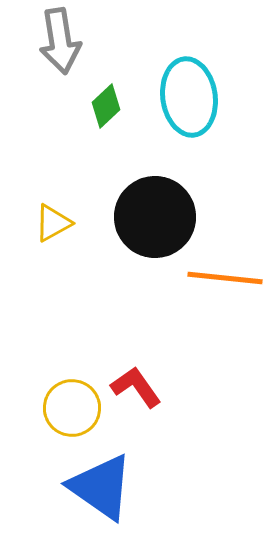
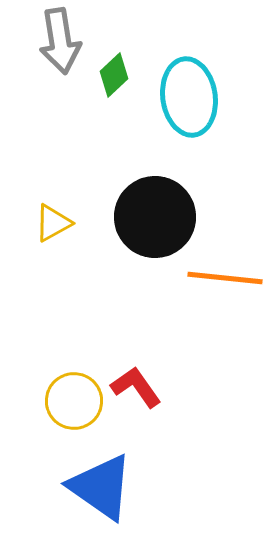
green diamond: moved 8 px right, 31 px up
yellow circle: moved 2 px right, 7 px up
